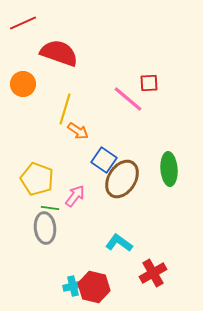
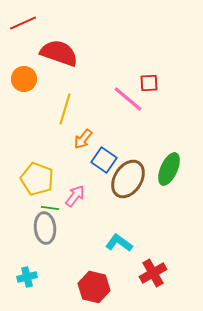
orange circle: moved 1 px right, 5 px up
orange arrow: moved 5 px right, 8 px down; rotated 95 degrees clockwise
green ellipse: rotated 28 degrees clockwise
brown ellipse: moved 6 px right
cyan cross: moved 46 px left, 9 px up
